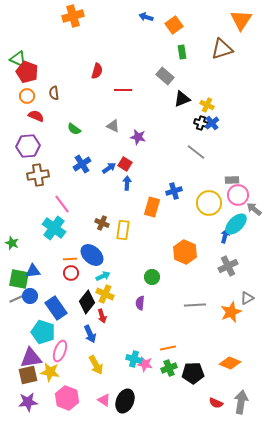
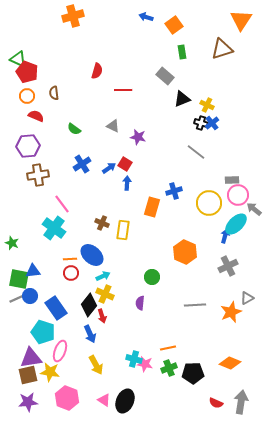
black diamond at (87, 302): moved 2 px right, 3 px down
